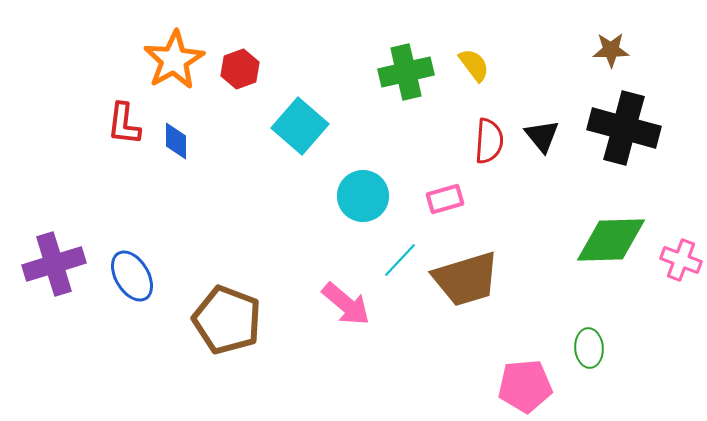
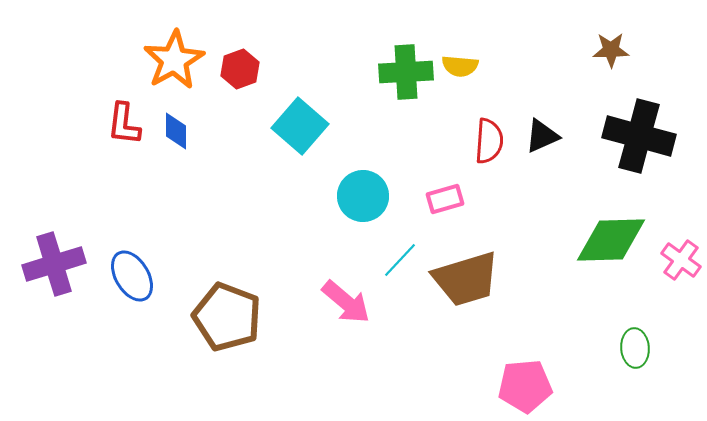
yellow semicircle: moved 14 px left, 1 px down; rotated 132 degrees clockwise
green cross: rotated 10 degrees clockwise
black cross: moved 15 px right, 8 px down
black triangle: rotated 45 degrees clockwise
blue diamond: moved 10 px up
pink cross: rotated 15 degrees clockwise
pink arrow: moved 2 px up
brown pentagon: moved 3 px up
green ellipse: moved 46 px right
